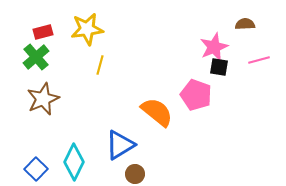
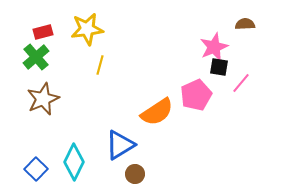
pink line: moved 18 px left, 23 px down; rotated 35 degrees counterclockwise
pink pentagon: rotated 28 degrees clockwise
orange semicircle: rotated 108 degrees clockwise
